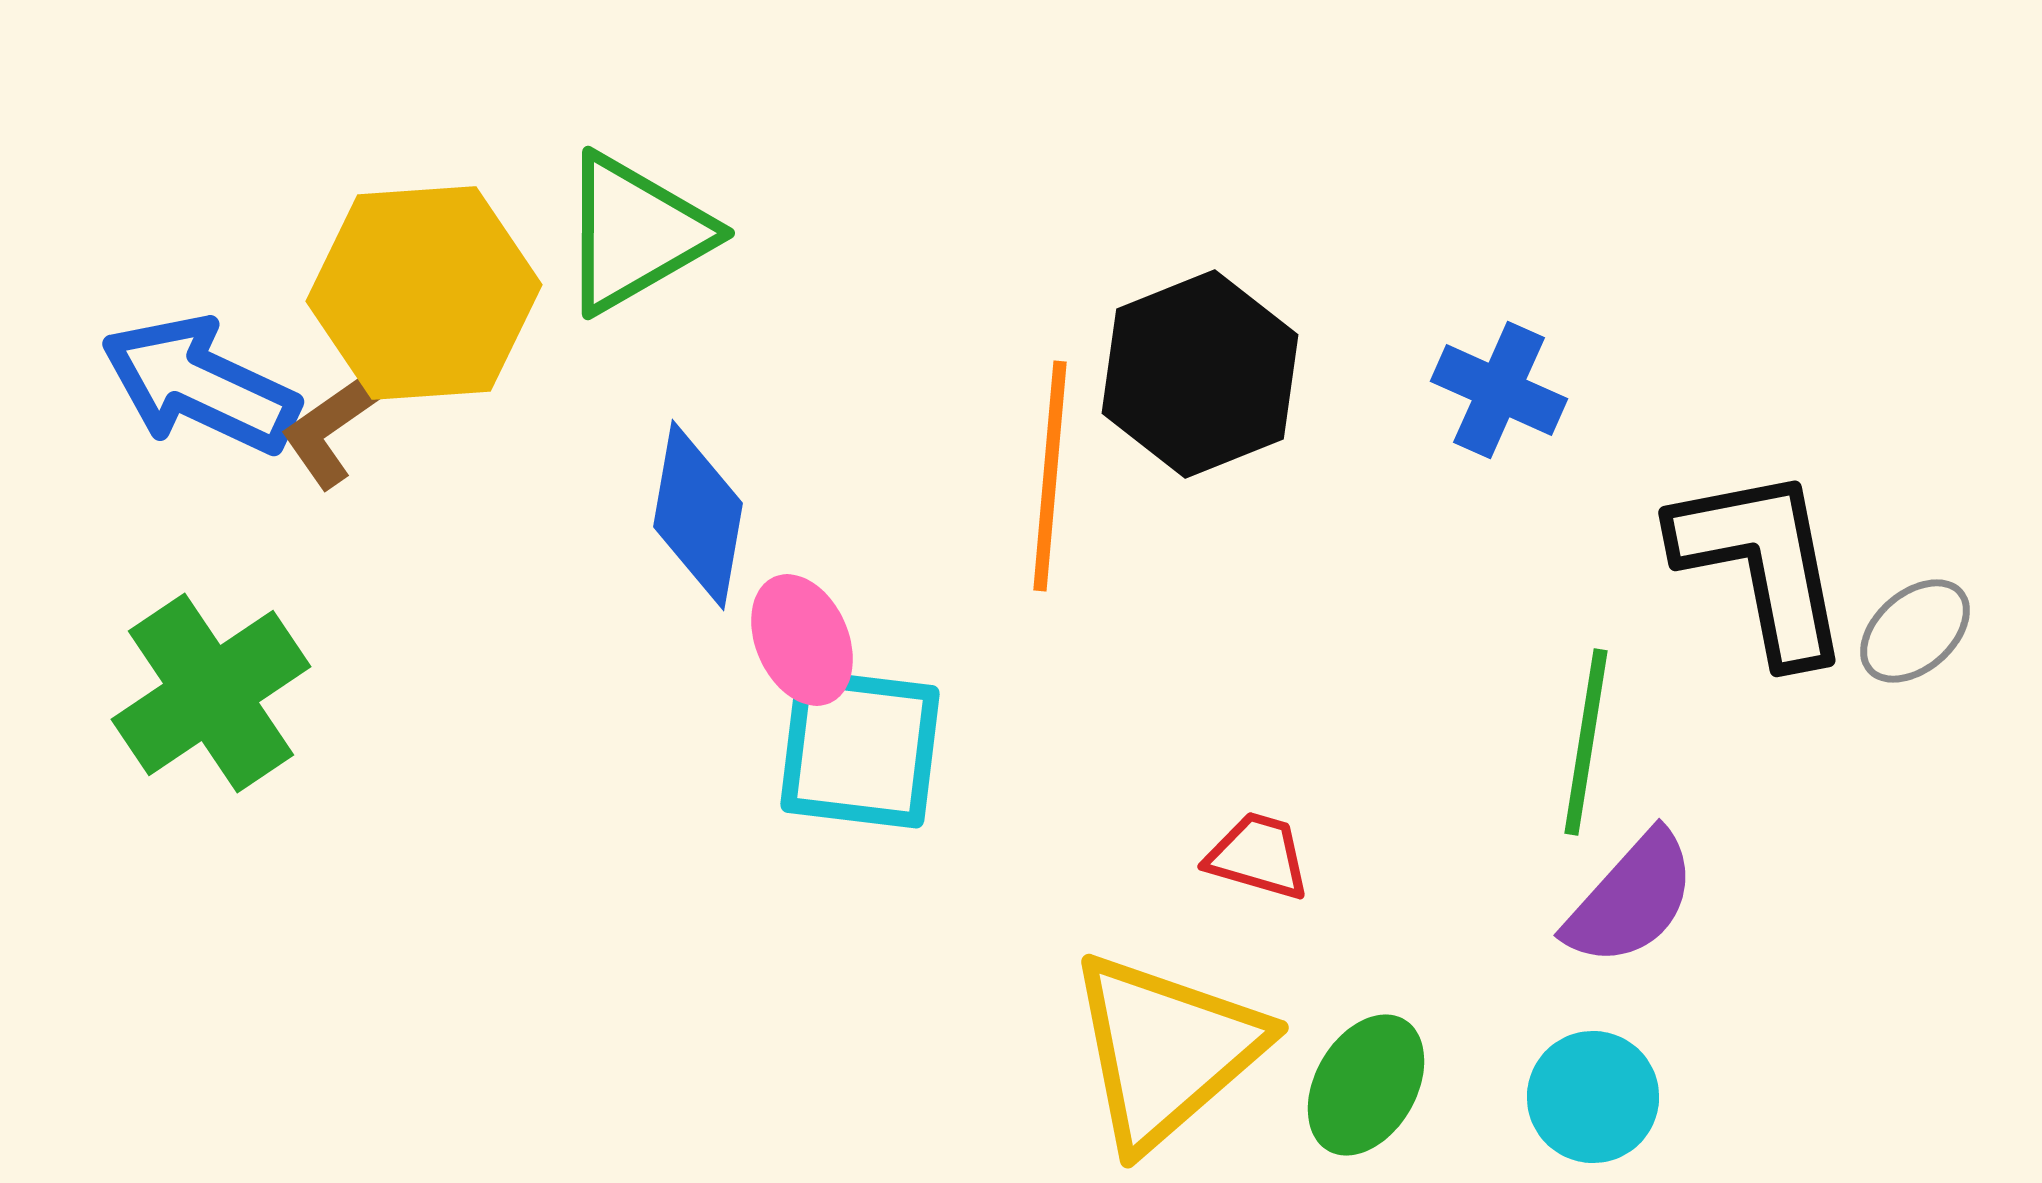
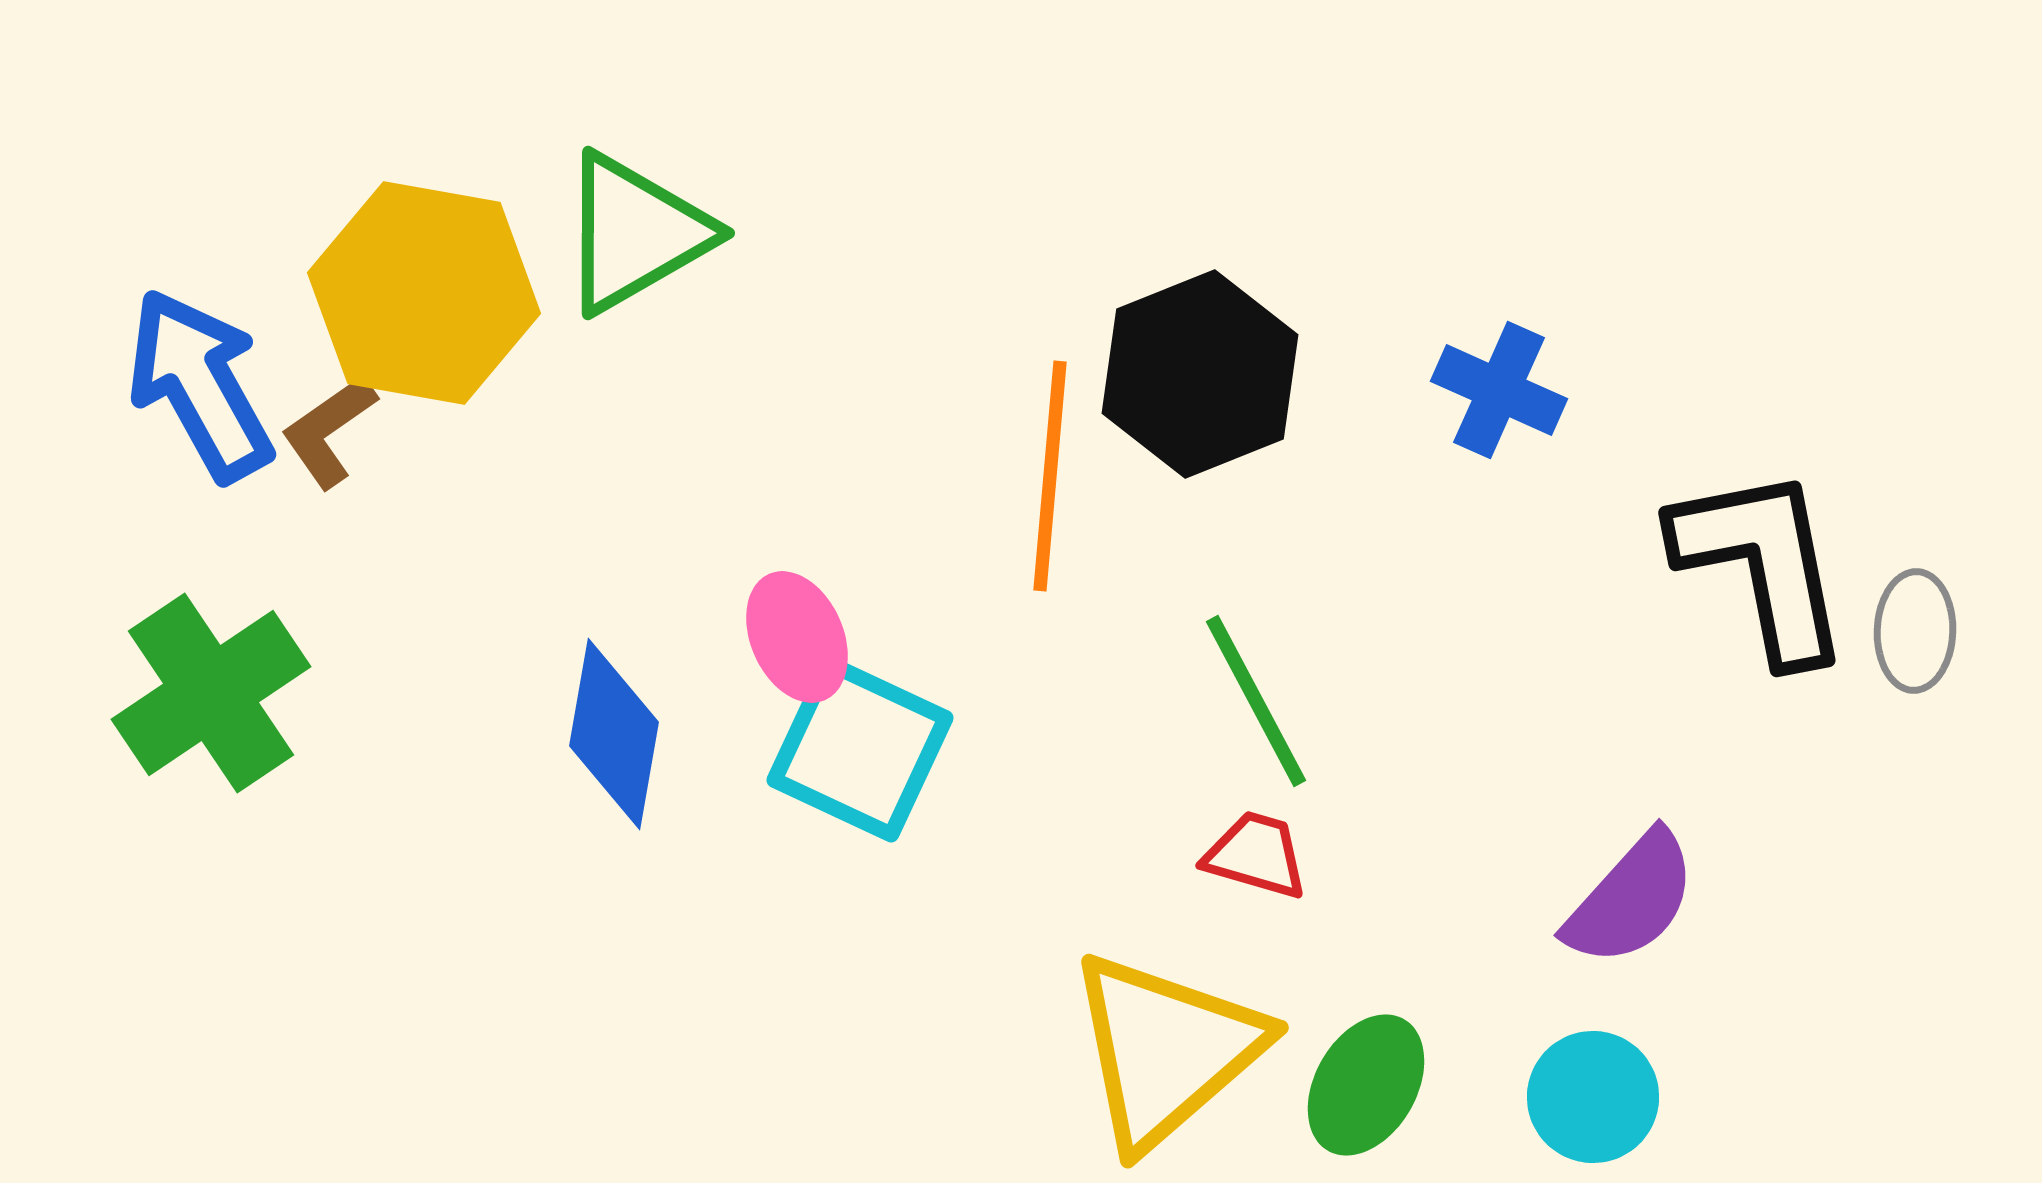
yellow hexagon: rotated 14 degrees clockwise
blue arrow: rotated 36 degrees clockwise
blue diamond: moved 84 px left, 219 px down
gray ellipse: rotated 47 degrees counterclockwise
pink ellipse: moved 5 px left, 3 px up
green line: moved 330 px left, 41 px up; rotated 37 degrees counterclockwise
cyan square: rotated 18 degrees clockwise
red trapezoid: moved 2 px left, 1 px up
